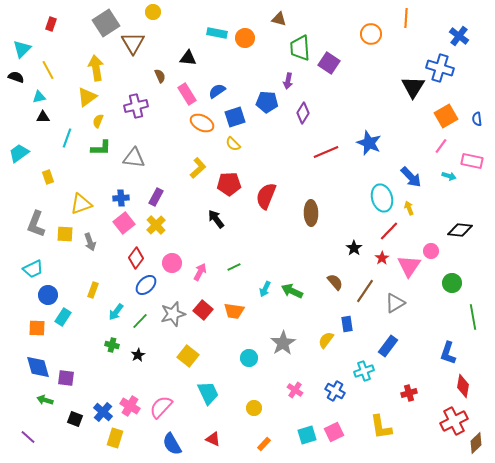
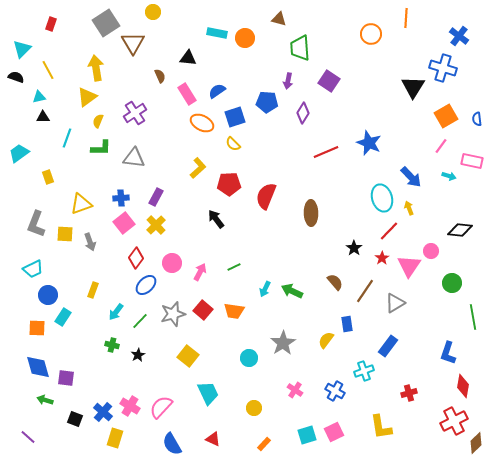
purple square at (329, 63): moved 18 px down
blue cross at (440, 68): moved 3 px right
purple cross at (136, 106): moved 1 px left, 7 px down; rotated 20 degrees counterclockwise
